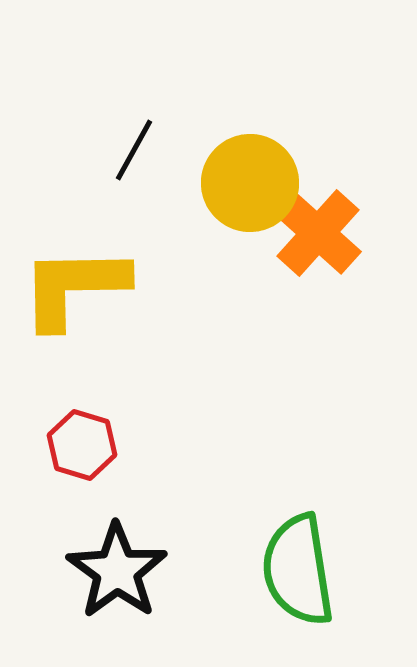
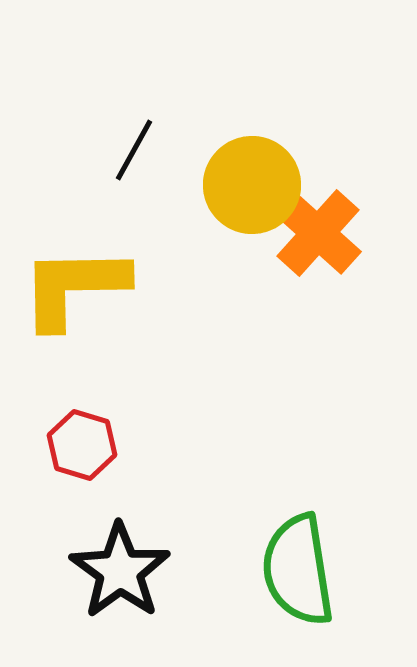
yellow circle: moved 2 px right, 2 px down
black star: moved 3 px right
